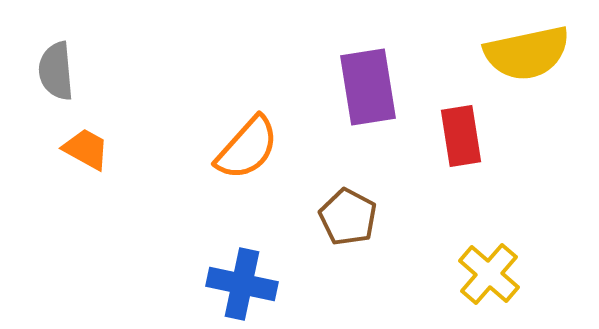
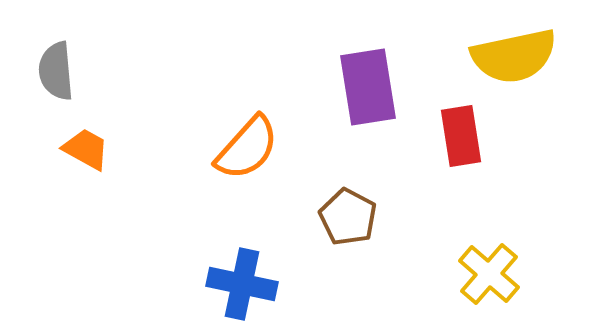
yellow semicircle: moved 13 px left, 3 px down
